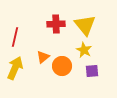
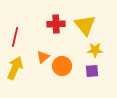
yellow star: moved 11 px right; rotated 28 degrees counterclockwise
